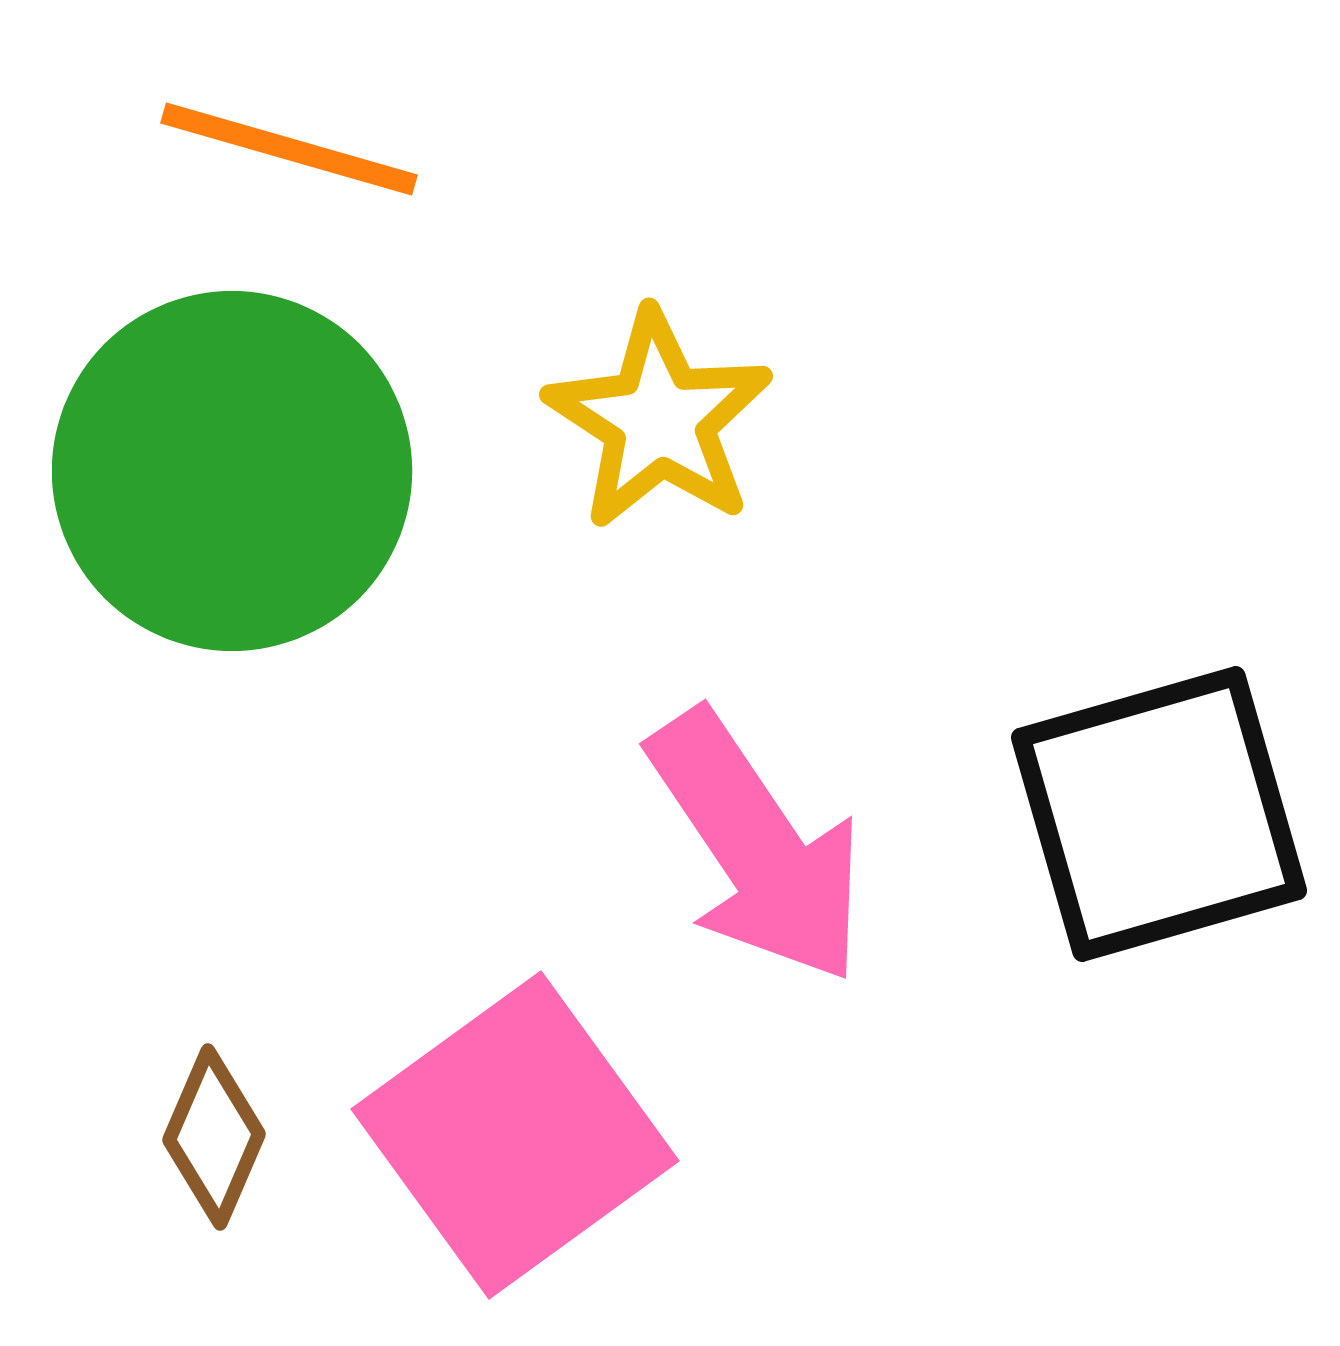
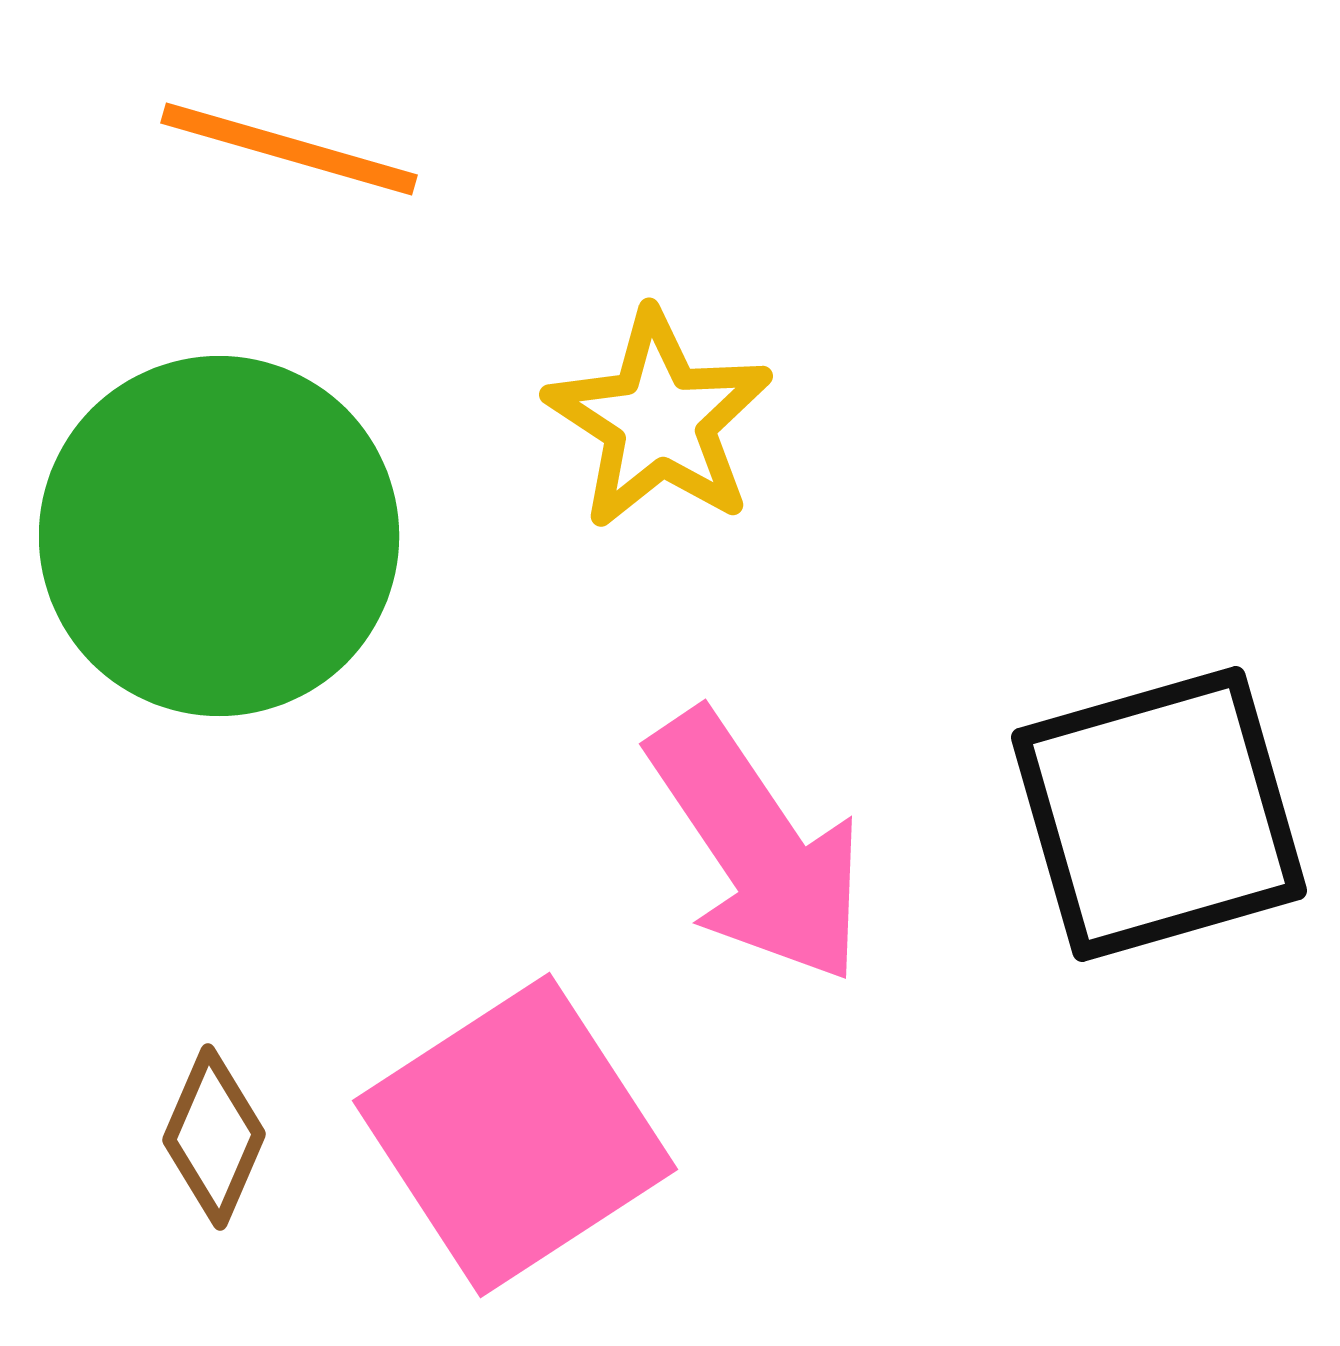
green circle: moved 13 px left, 65 px down
pink square: rotated 3 degrees clockwise
